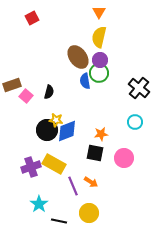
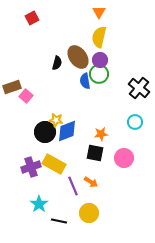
green circle: moved 1 px down
brown rectangle: moved 2 px down
black semicircle: moved 8 px right, 29 px up
black circle: moved 2 px left, 2 px down
